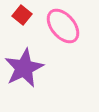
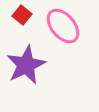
purple star: moved 2 px right, 3 px up
